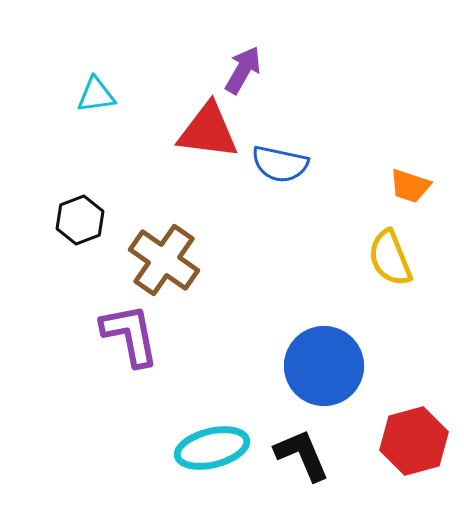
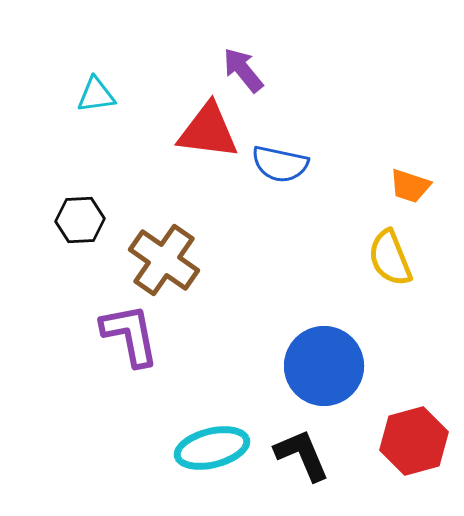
purple arrow: rotated 69 degrees counterclockwise
black hexagon: rotated 18 degrees clockwise
